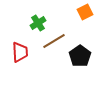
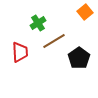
orange square: rotated 14 degrees counterclockwise
black pentagon: moved 1 px left, 2 px down
